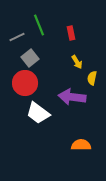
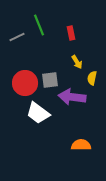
gray square: moved 20 px right, 22 px down; rotated 30 degrees clockwise
